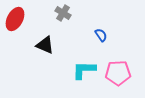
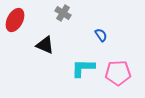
red ellipse: moved 1 px down
cyan L-shape: moved 1 px left, 2 px up
